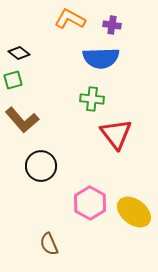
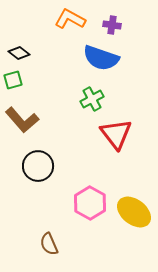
blue semicircle: rotated 21 degrees clockwise
green cross: rotated 35 degrees counterclockwise
black circle: moved 3 px left
